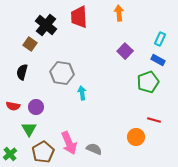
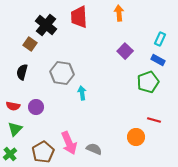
green triangle: moved 14 px left; rotated 14 degrees clockwise
